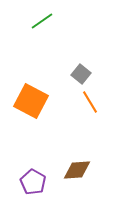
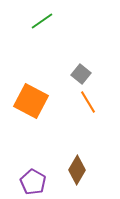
orange line: moved 2 px left
brown diamond: rotated 56 degrees counterclockwise
